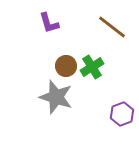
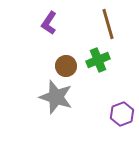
purple L-shape: rotated 50 degrees clockwise
brown line: moved 4 px left, 3 px up; rotated 36 degrees clockwise
green cross: moved 6 px right, 7 px up; rotated 10 degrees clockwise
